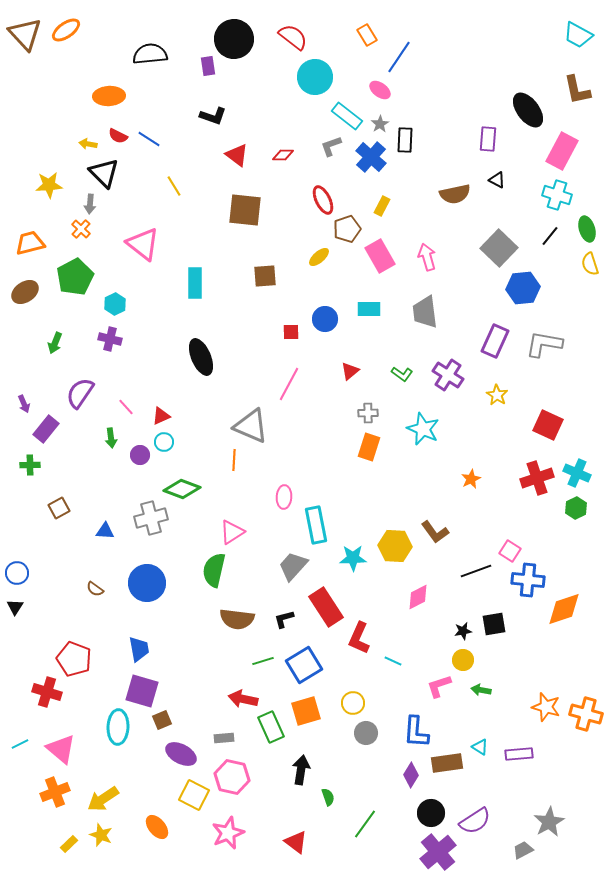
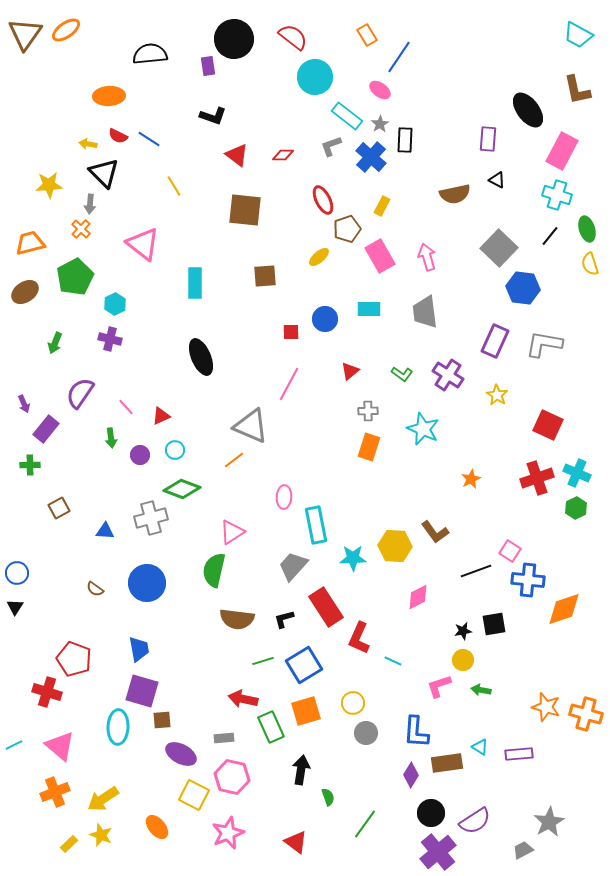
brown triangle at (25, 34): rotated 18 degrees clockwise
blue hexagon at (523, 288): rotated 12 degrees clockwise
gray cross at (368, 413): moved 2 px up
cyan circle at (164, 442): moved 11 px right, 8 px down
orange line at (234, 460): rotated 50 degrees clockwise
brown square at (162, 720): rotated 18 degrees clockwise
cyan line at (20, 744): moved 6 px left, 1 px down
pink triangle at (61, 749): moved 1 px left, 3 px up
